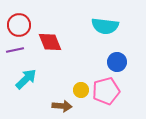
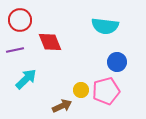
red circle: moved 1 px right, 5 px up
brown arrow: rotated 30 degrees counterclockwise
